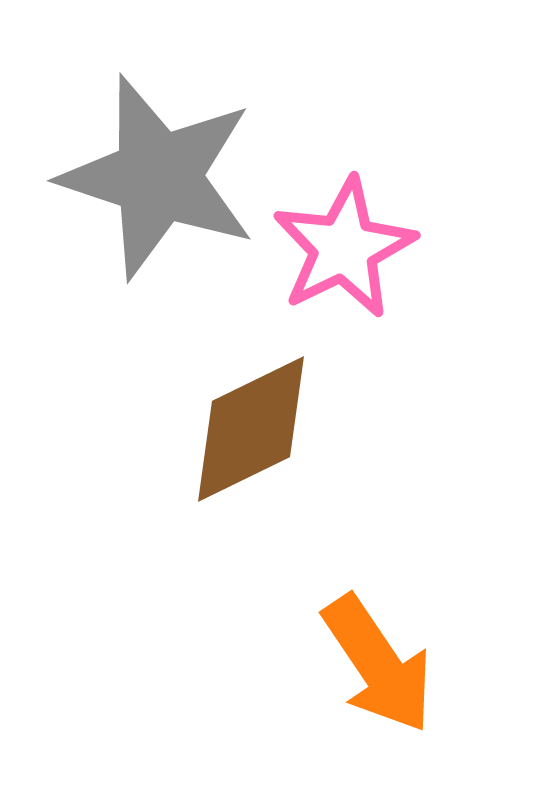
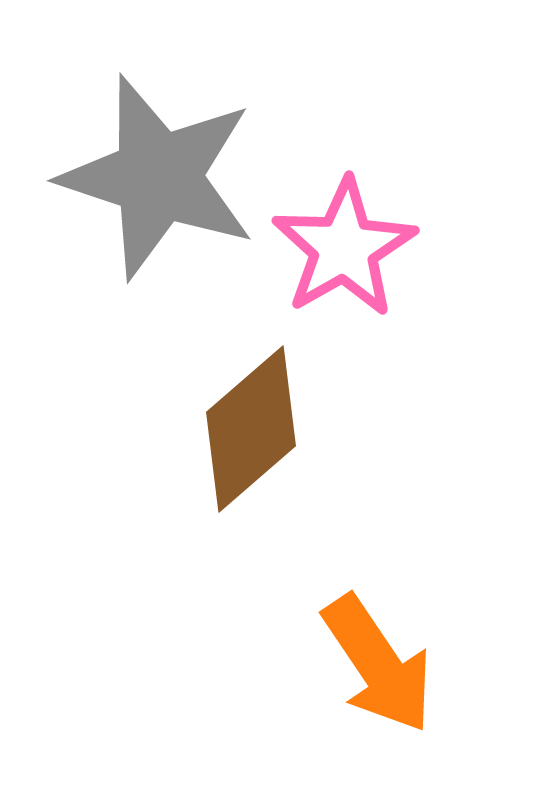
pink star: rotated 4 degrees counterclockwise
brown diamond: rotated 15 degrees counterclockwise
